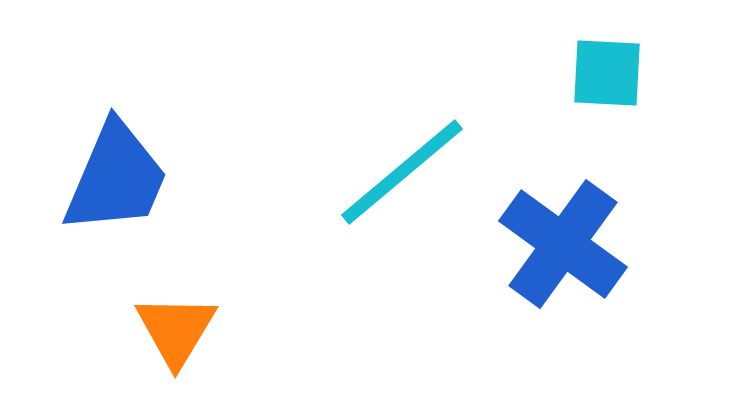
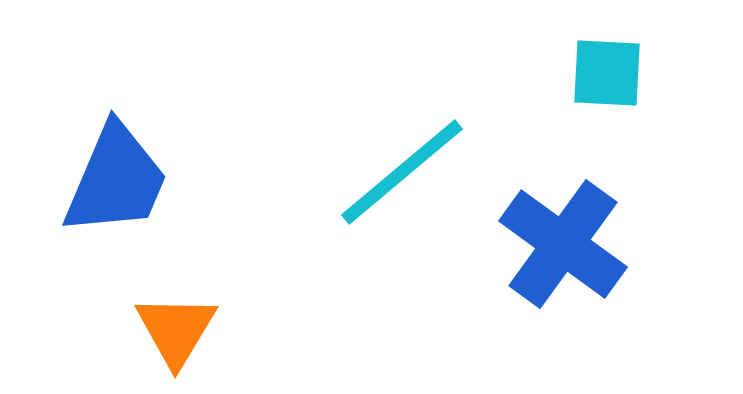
blue trapezoid: moved 2 px down
